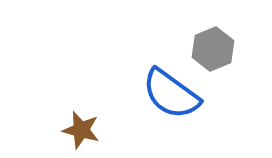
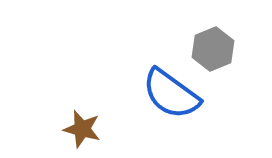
brown star: moved 1 px right, 1 px up
